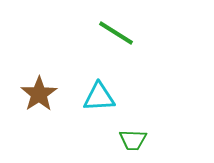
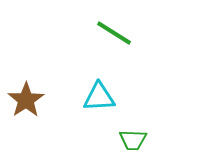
green line: moved 2 px left
brown star: moved 13 px left, 6 px down
